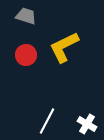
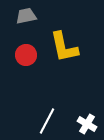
gray trapezoid: rotated 30 degrees counterclockwise
yellow L-shape: rotated 76 degrees counterclockwise
